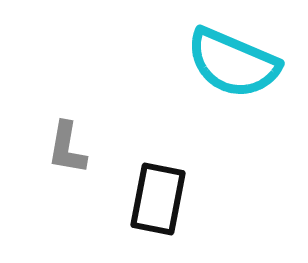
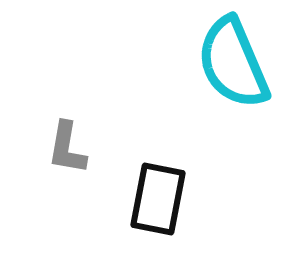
cyan semicircle: rotated 44 degrees clockwise
